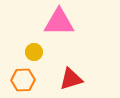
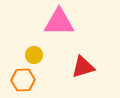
yellow circle: moved 3 px down
red triangle: moved 12 px right, 12 px up
